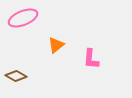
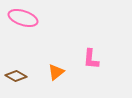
pink ellipse: rotated 40 degrees clockwise
orange triangle: moved 27 px down
